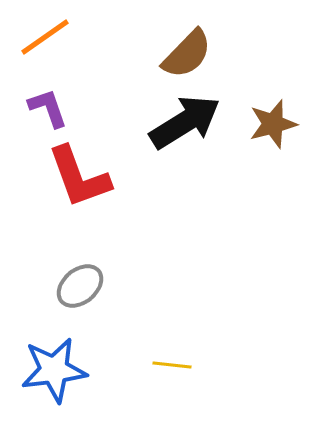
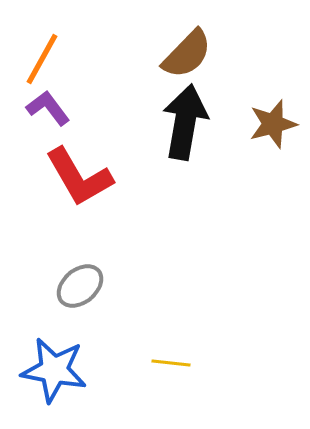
orange line: moved 3 px left, 22 px down; rotated 26 degrees counterclockwise
purple L-shape: rotated 18 degrees counterclockwise
black arrow: rotated 48 degrees counterclockwise
red L-shape: rotated 10 degrees counterclockwise
yellow line: moved 1 px left, 2 px up
blue star: rotated 18 degrees clockwise
